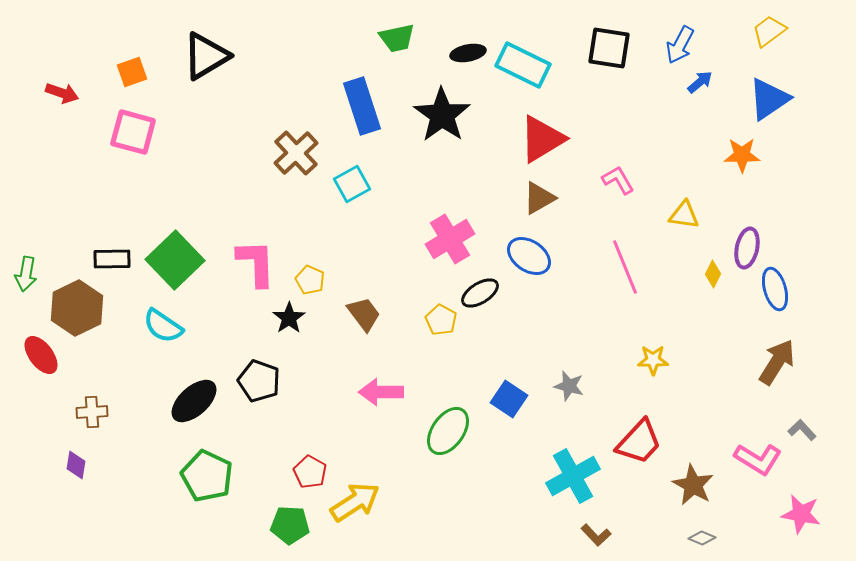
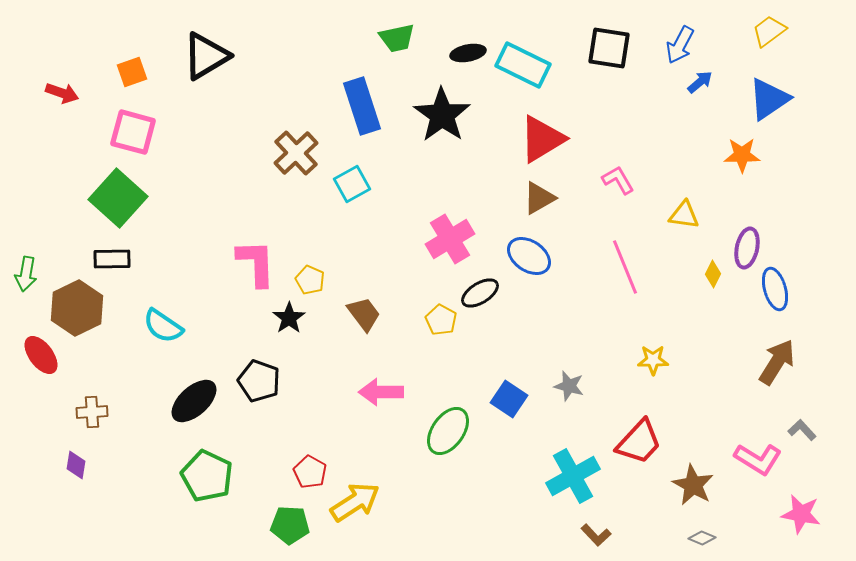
green square at (175, 260): moved 57 px left, 62 px up; rotated 4 degrees counterclockwise
